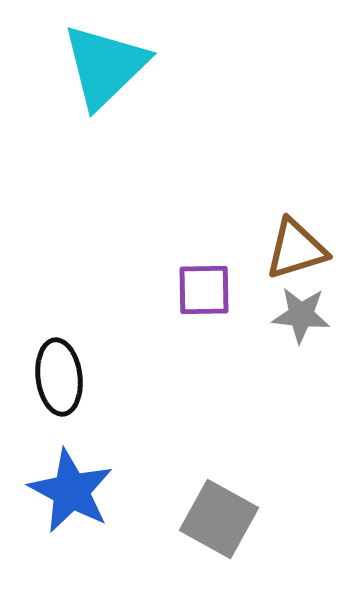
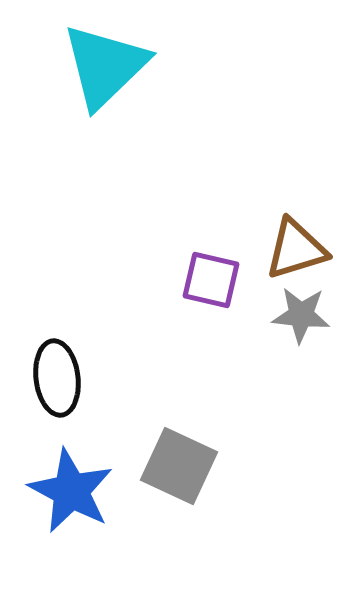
purple square: moved 7 px right, 10 px up; rotated 14 degrees clockwise
black ellipse: moved 2 px left, 1 px down
gray square: moved 40 px left, 53 px up; rotated 4 degrees counterclockwise
